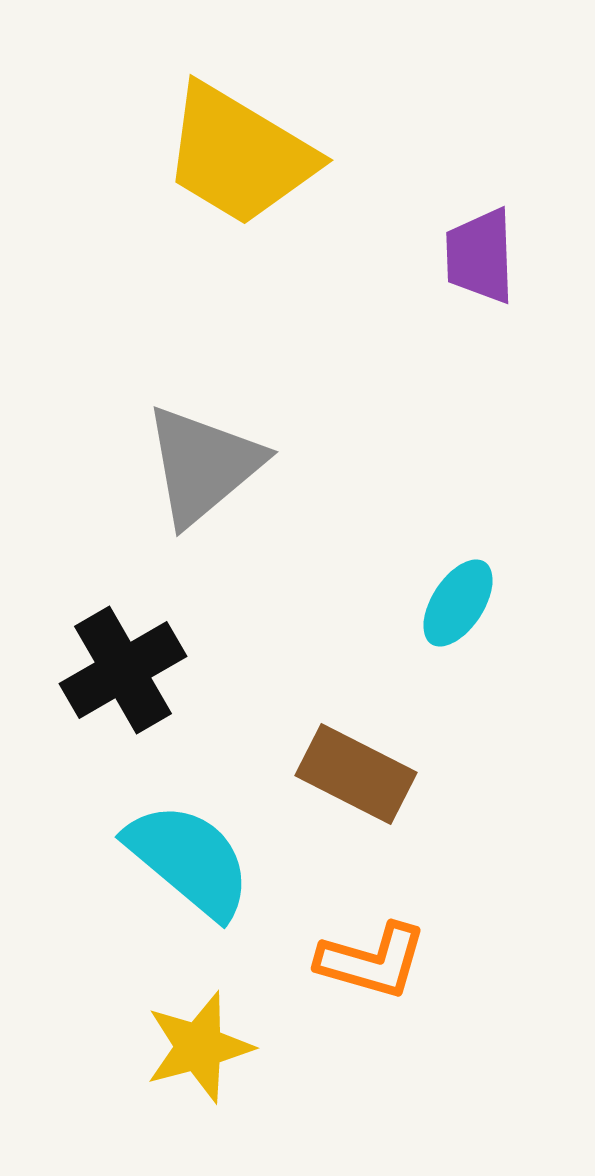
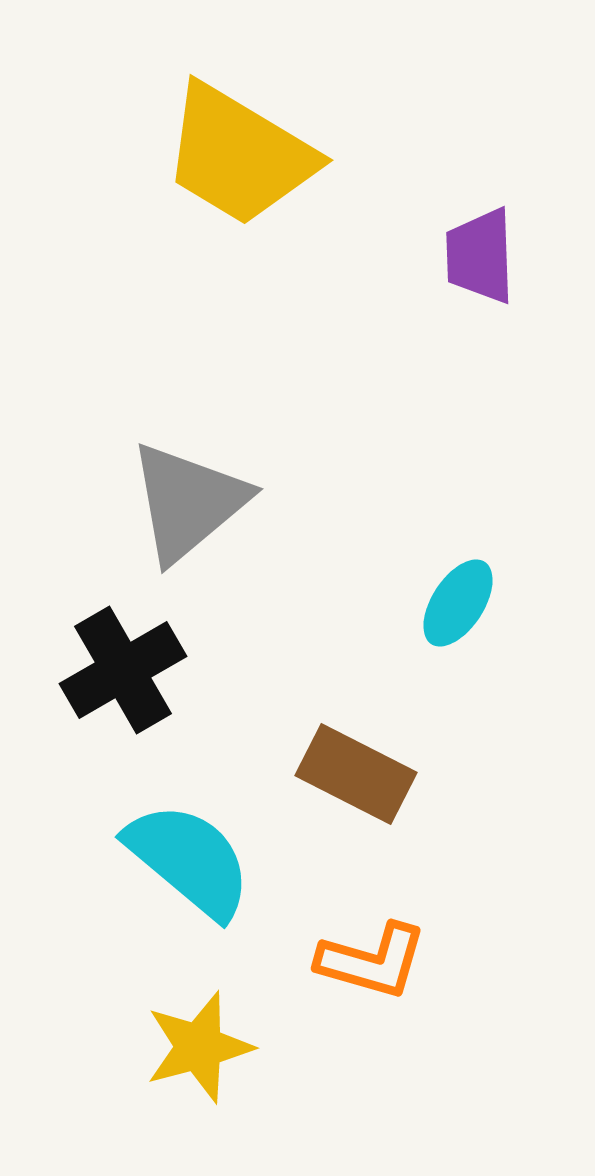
gray triangle: moved 15 px left, 37 px down
